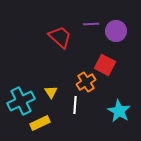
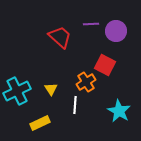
yellow triangle: moved 3 px up
cyan cross: moved 4 px left, 10 px up
